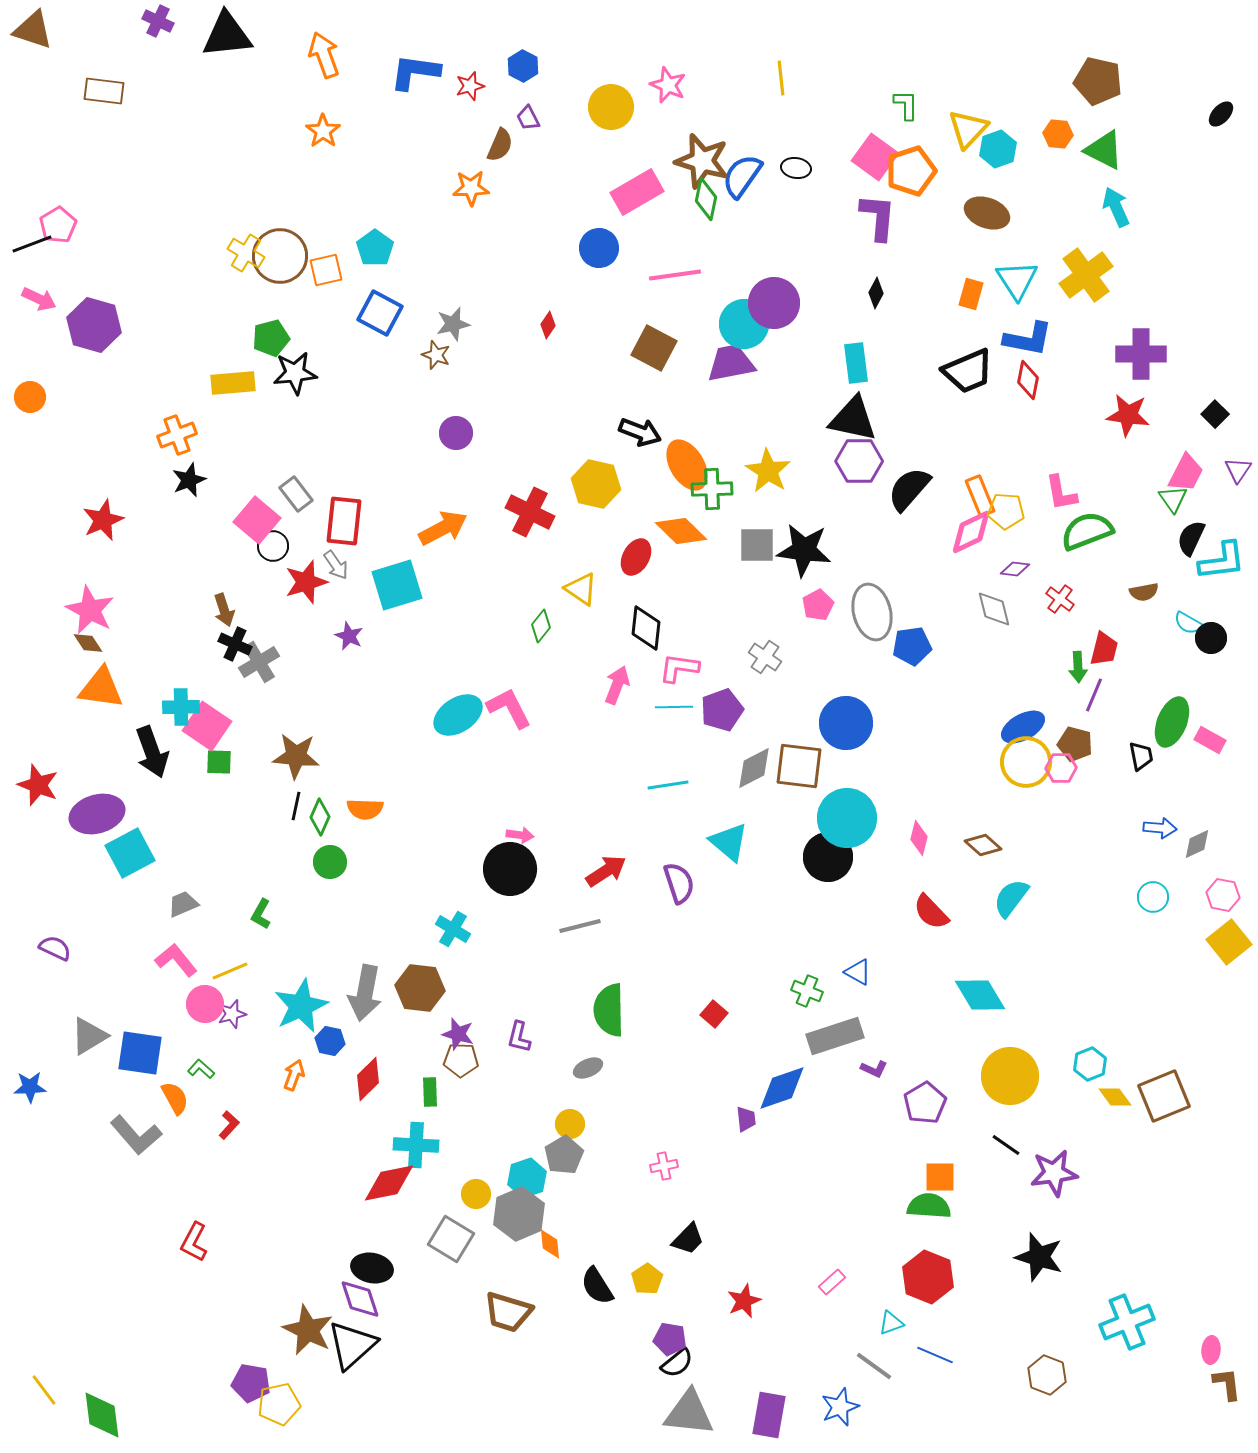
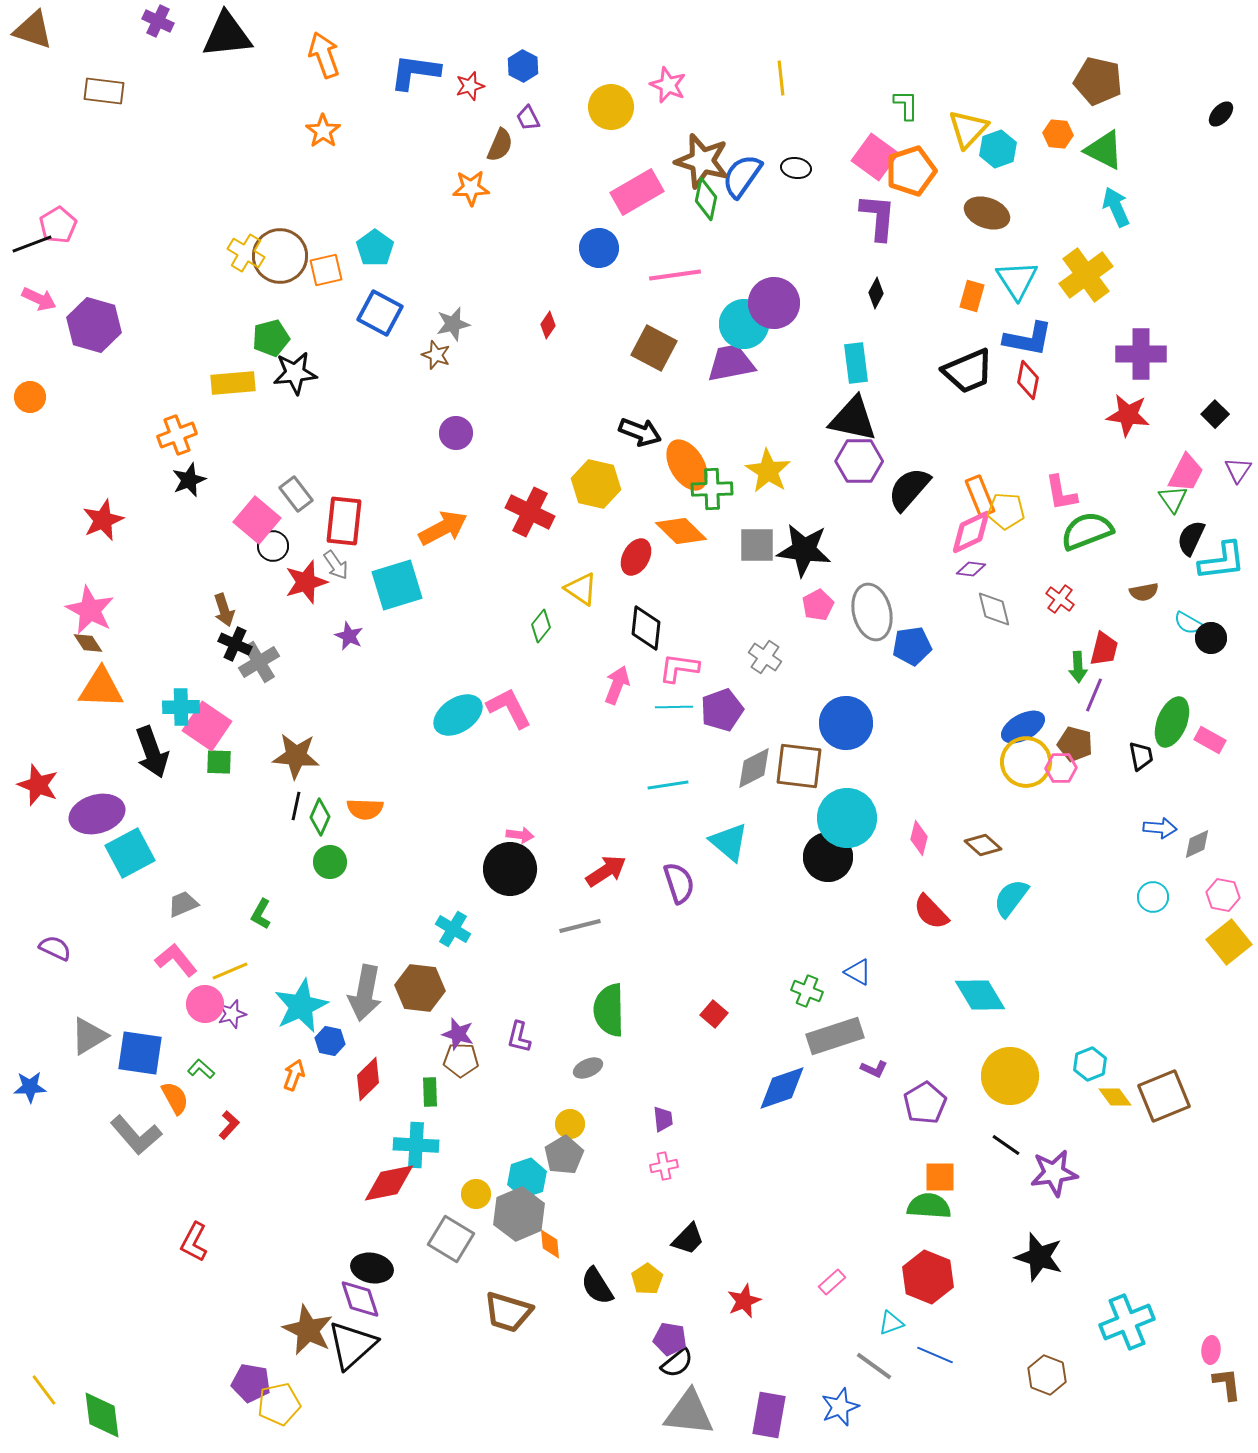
orange rectangle at (971, 294): moved 1 px right, 2 px down
purple diamond at (1015, 569): moved 44 px left
orange triangle at (101, 688): rotated 6 degrees counterclockwise
purple trapezoid at (746, 1119): moved 83 px left
